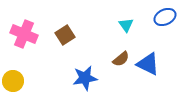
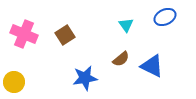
blue triangle: moved 4 px right, 2 px down
yellow circle: moved 1 px right, 1 px down
